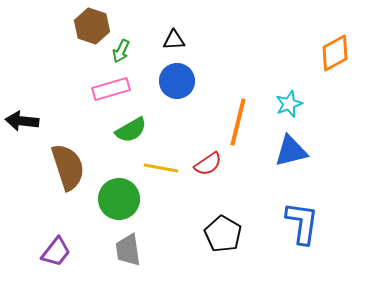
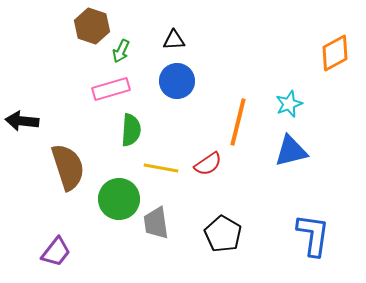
green semicircle: rotated 56 degrees counterclockwise
blue L-shape: moved 11 px right, 12 px down
gray trapezoid: moved 28 px right, 27 px up
